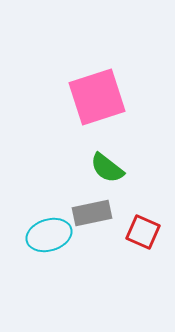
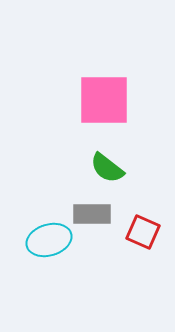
pink square: moved 7 px right, 3 px down; rotated 18 degrees clockwise
gray rectangle: moved 1 px down; rotated 12 degrees clockwise
cyan ellipse: moved 5 px down
